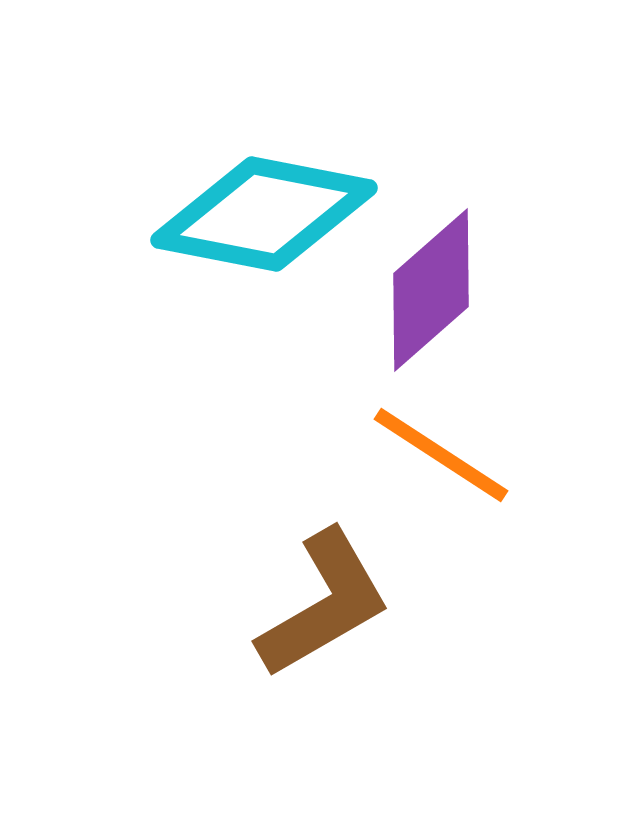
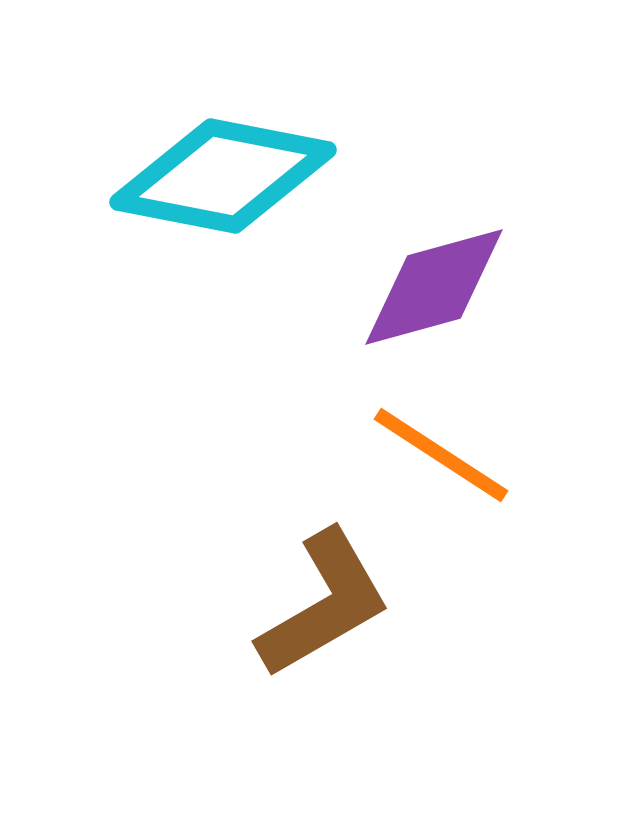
cyan diamond: moved 41 px left, 38 px up
purple diamond: moved 3 px right, 3 px up; rotated 26 degrees clockwise
